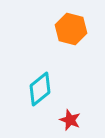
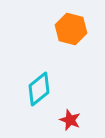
cyan diamond: moved 1 px left
